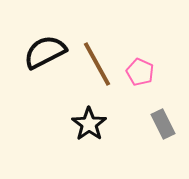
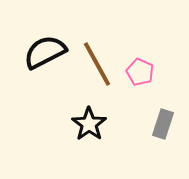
gray rectangle: rotated 44 degrees clockwise
